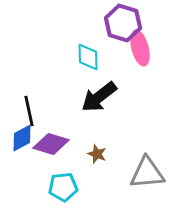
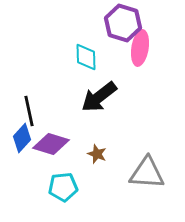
pink ellipse: rotated 24 degrees clockwise
cyan diamond: moved 2 px left
blue diamond: rotated 20 degrees counterclockwise
gray triangle: rotated 9 degrees clockwise
